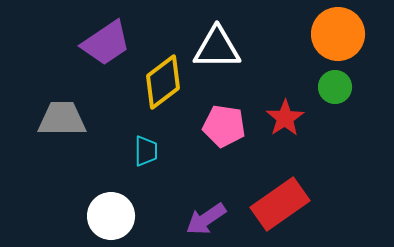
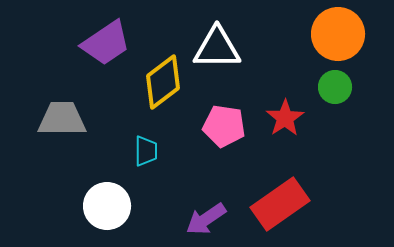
white circle: moved 4 px left, 10 px up
